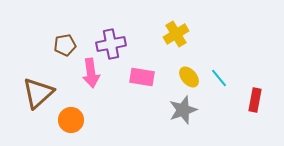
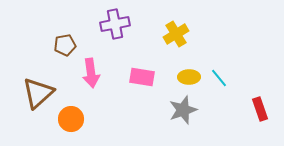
purple cross: moved 4 px right, 20 px up
yellow ellipse: rotated 50 degrees counterclockwise
red rectangle: moved 5 px right, 9 px down; rotated 30 degrees counterclockwise
orange circle: moved 1 px up
